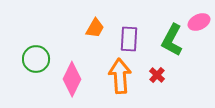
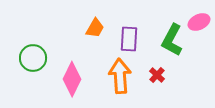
green circle: moved 3 px left, 1 px up
